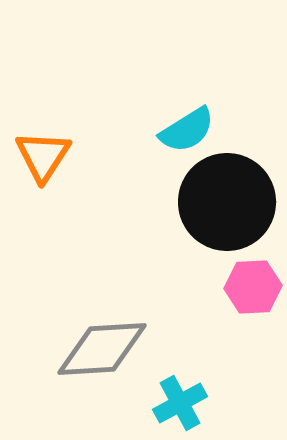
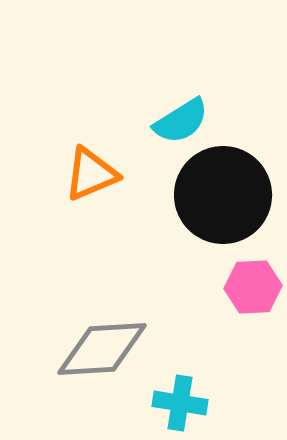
cyan semicircle: moved 6 px left, 9 px up
orange triangle: moved 48 px right, 18 px down; rotated 34 degrees clockwise
black circle: moved 4 px left, 7 px up
cyan cross: rotated 38 degrees clockwise
